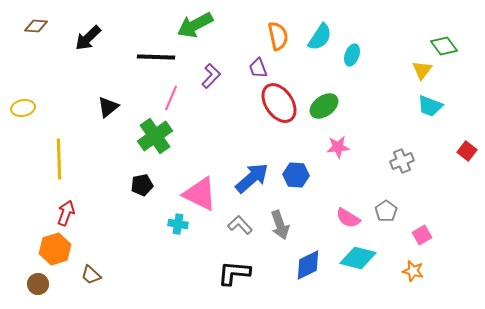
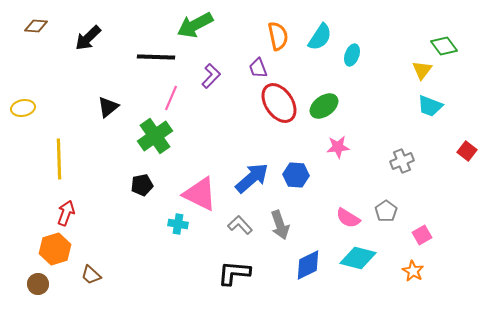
orange star: rotated 15 degrees clockwise
